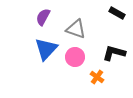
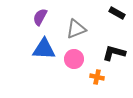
purple semicircle: moved 3 px left
gray triangle: rotated 40 degrees counterclockwise
blue triangle: moved 2 px left; rotated 50 degrees clockwise
pink circle: moved 1 px left, 2 px down
orange cross: rotated 24 degrees counterclockwise
